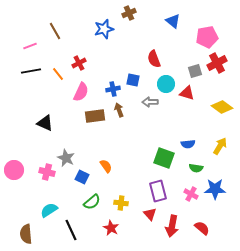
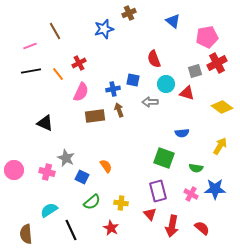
blue semicircle at (188, 144): moved 6 px left, 11 px up
